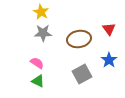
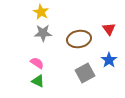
gray square: moved 3 px right, 1 px up
